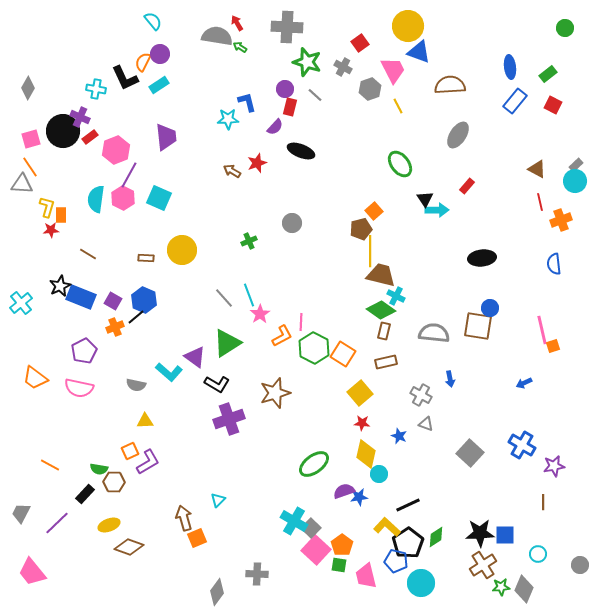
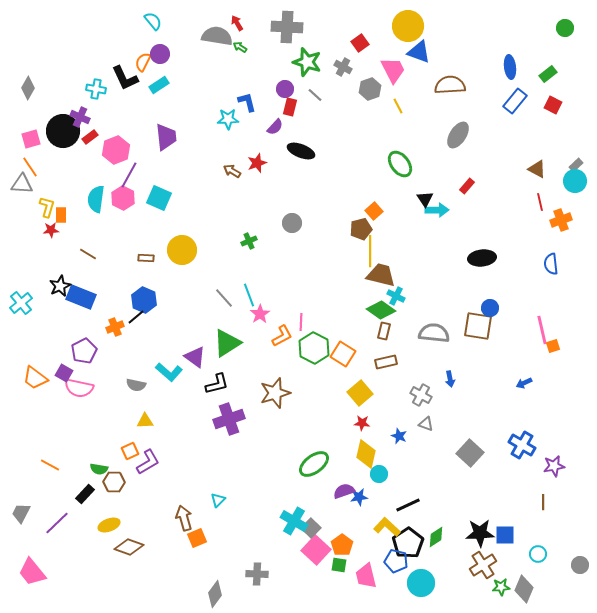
blue semicircle at (554, 264): moved 3 px left
purple square at (113, 301): moved 49 px left, 72 px down
black L-shape at (217, 384): rotated 45 degrees counterclockwise
gray diamond at (217, 592): moved 2 px left, 2 px down
